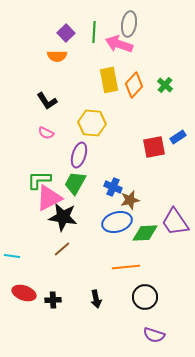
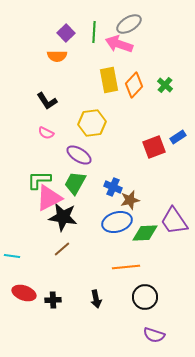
gray ellipse: rotated 50 degrees clockwise
yellow hexagon: rotated 12 degrees counterclockwise
red square: rotated 10 degrees counterclockwise
purple ellipse: rotated 75 degrees counterclockwise
purple trapezoid: moved 1 px left, 1 px up
